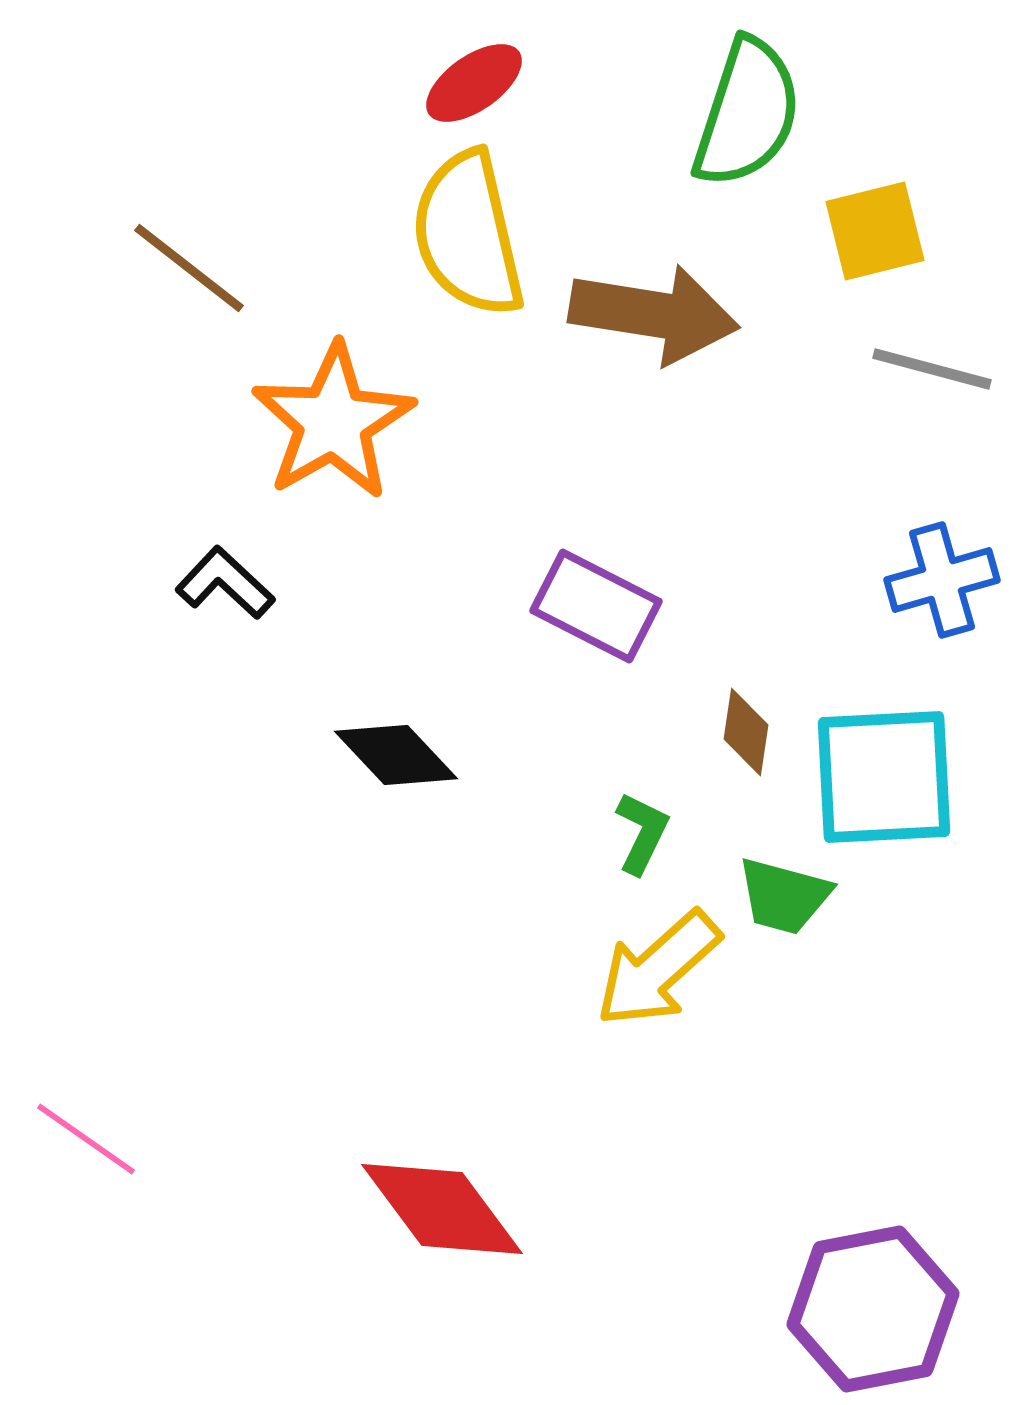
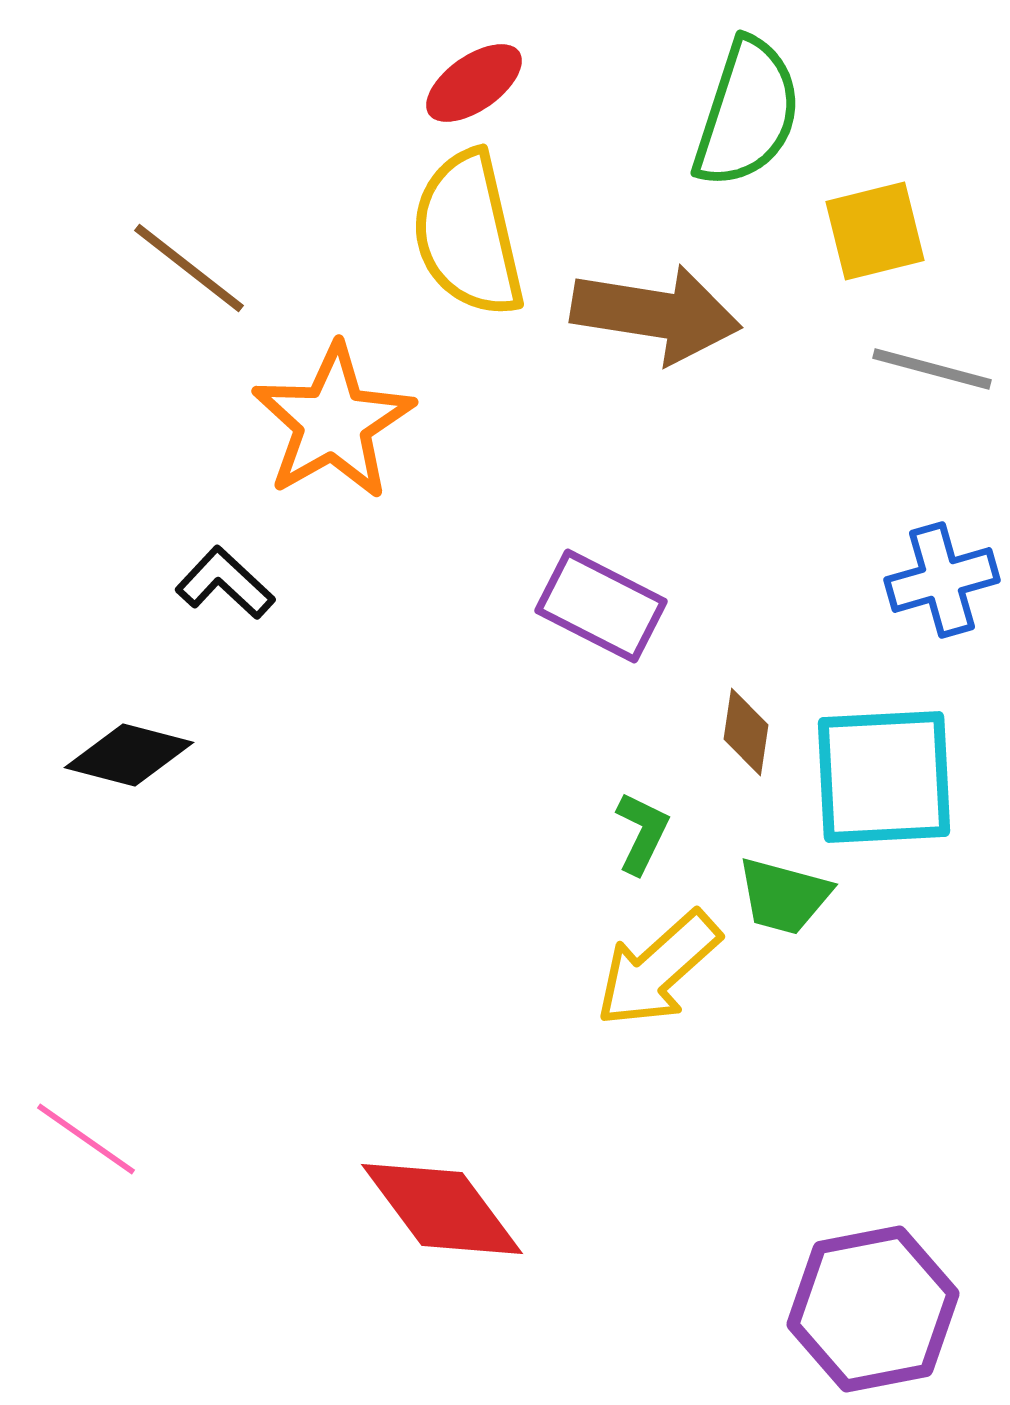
brown arrow: moved 2 px right
purple rectangle: moved 5 px right
black diamond: moved 267 px left; rotated 32 degrees counterclockwise
